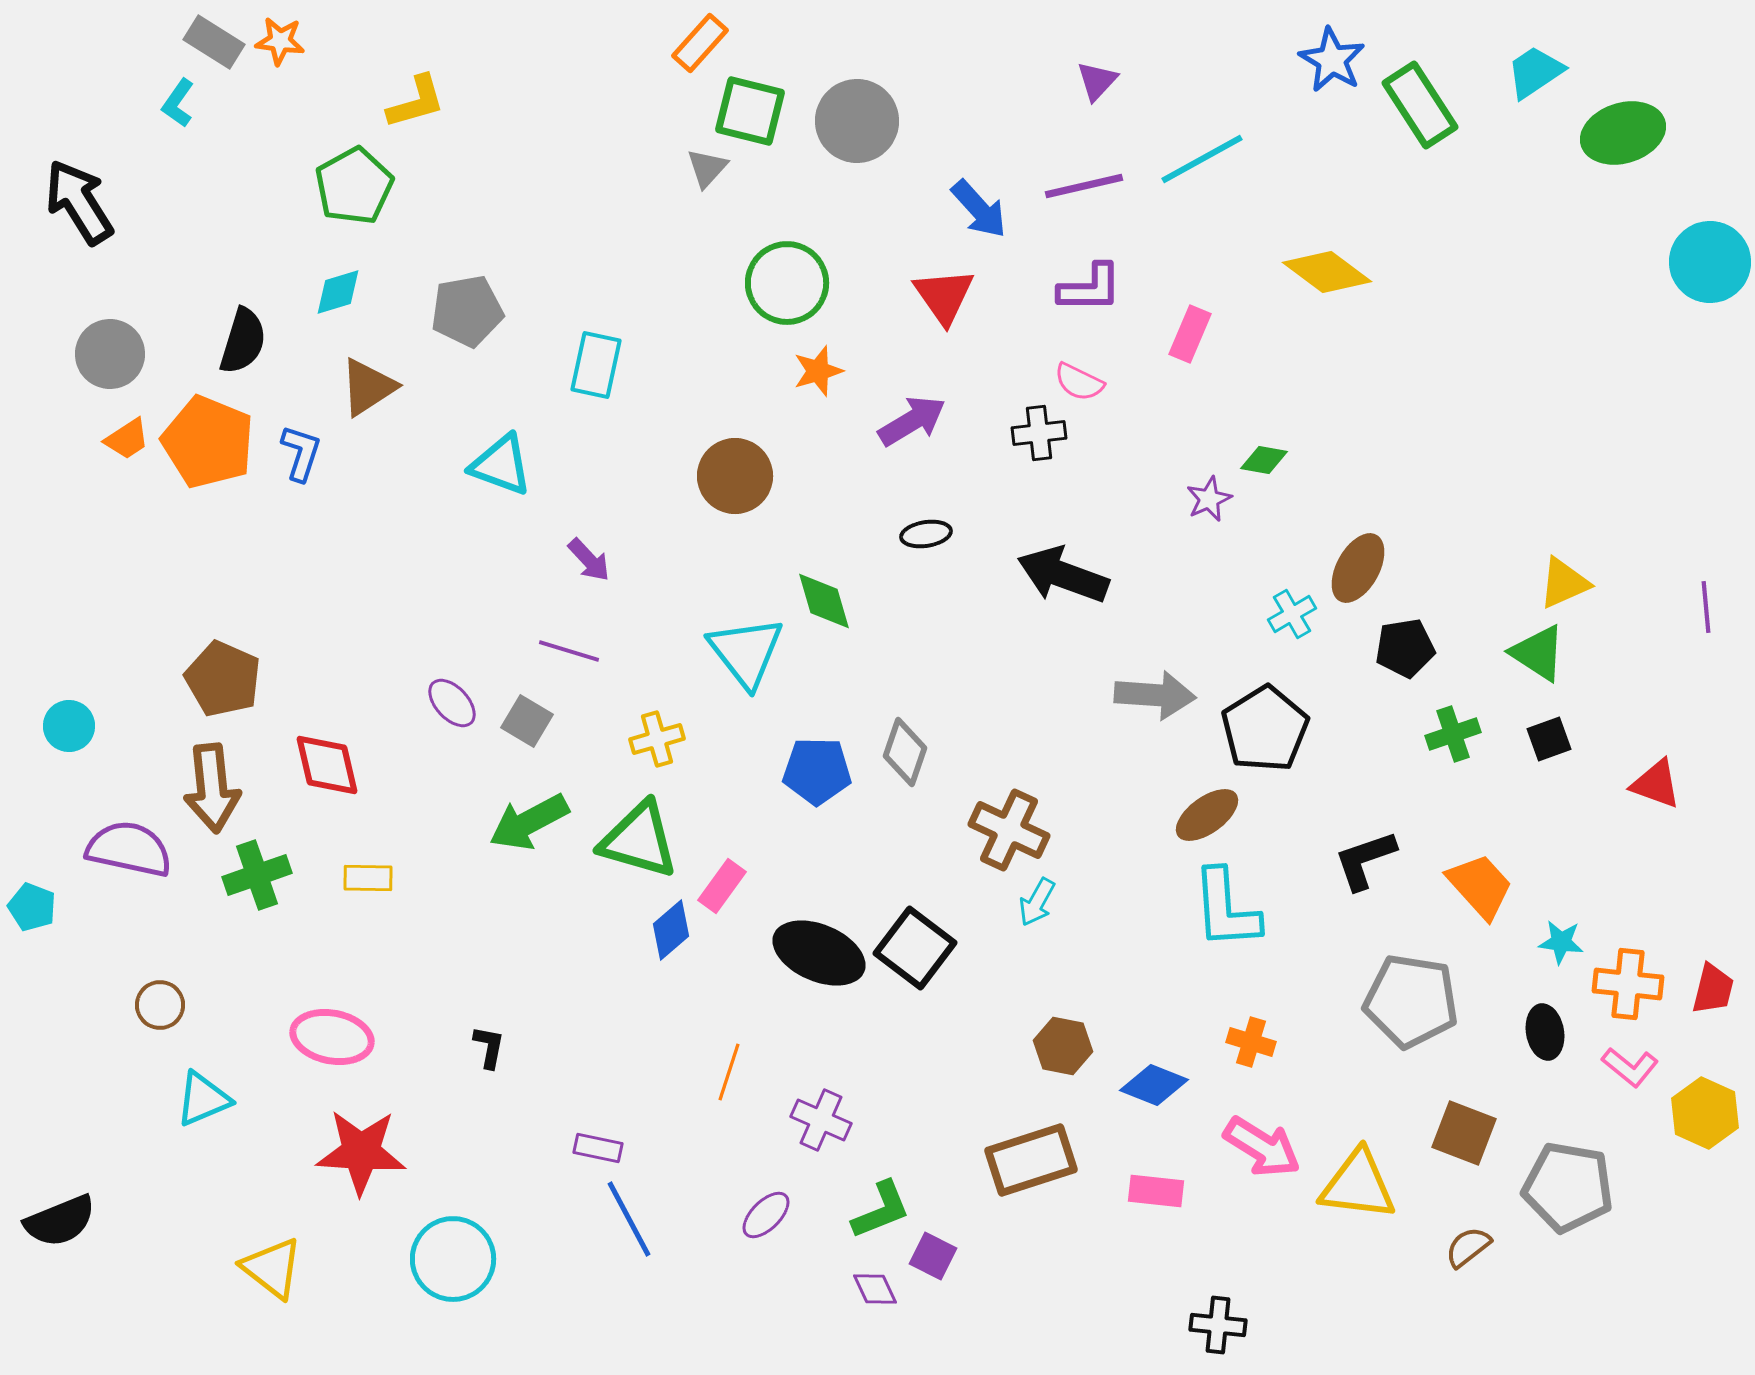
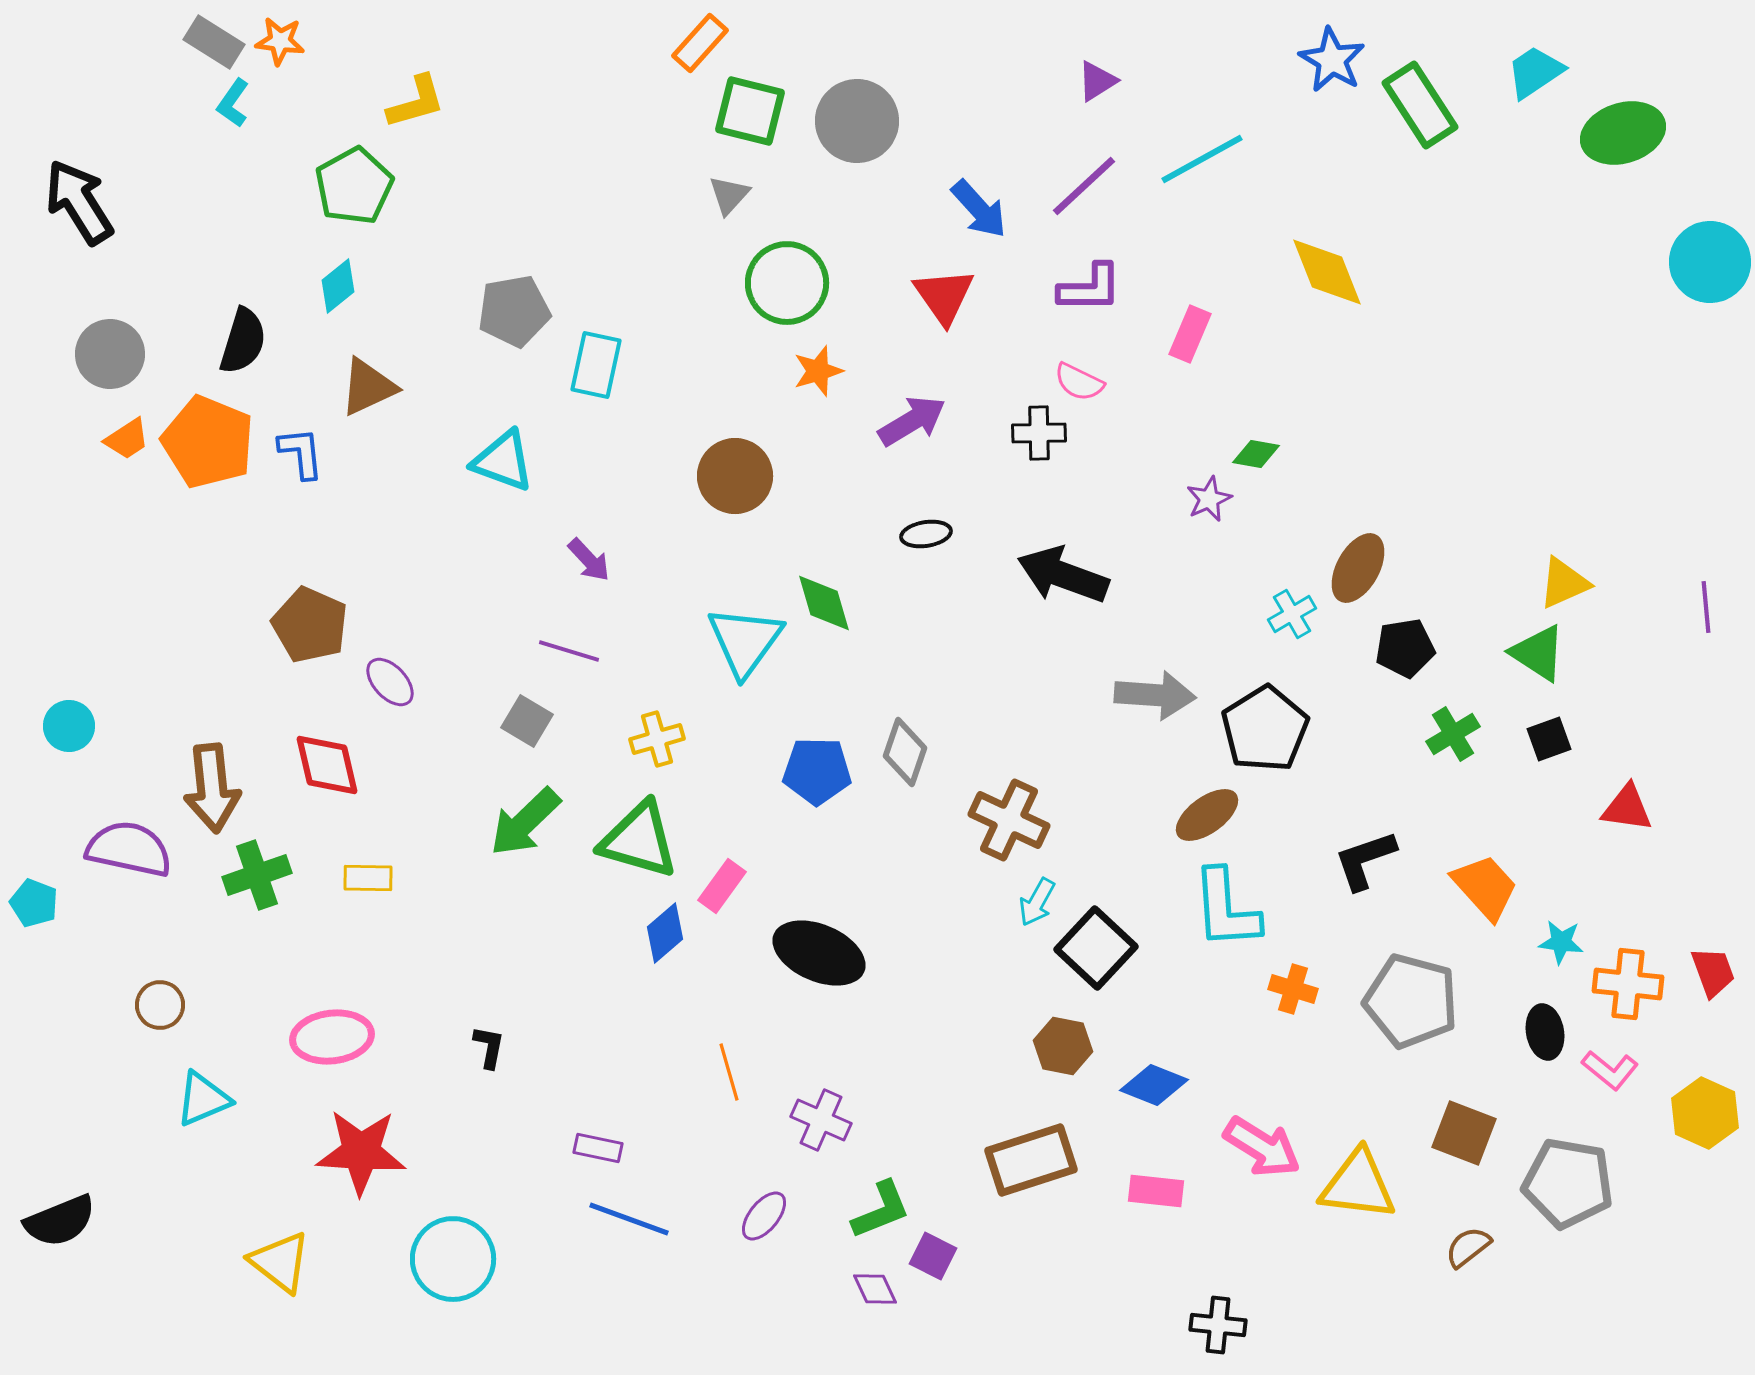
purple triangle at (1097, 81): rotated 15 degrees clockwise
cyan L-shape at (178, 103): moved 55 px right
gray triangle at (707, 168): moved 22 px right, 27 px down
purple line at (1084, 186): rotated 30 degrees counterclockwise
yellow diamond at (1327, 272): rotated 32 degrees clockwise
cyan diamond at (338, 292): moved 6 px up; rotated 22 degrees counterclockwise
gray pentagon at (467, 311): moved 47 px right
brown triangle at (368, 387): rotated 8 degrees clockwise
black cross at (1039, 433): rotated 6 degrees clockwise
blue L-shape at (301, 453): rotated 24 degrees counterclockwise
green diamond at (1264, 460): moved 8 px left, 6 px up
cyan triangle at (501, 465): moved 2 px right, 4 px up
green diamond at (824, 601): moved 2 px down
cyan triangle at (746, 652): moved 1 px left, 11 px up; rotated 14 degrees clockwise
brown pentagon at (223, 679): moved 87 px right, 54 px up
purple ellipse at (452, 703): moved 62 px left, 21 px up
green cross at (1453, 734): rotated 12 degrees counterclockwise
red triangle at (1656, 784): moved 29 px left, 24 px down; rotated 12 degrees counterclockwise
green arrow at (529, 822): moved 4 px left; rotated 16 degrees counterclockwise
brown cross at (1009, 830): moved 10 px up
orange trapezoid at (1480, 886): moved 5 px right, 1 px down
cyan pentagon at (32, 907): moved 2 px right, 4 px up
blue diamond at (671, 930): moved 6 px left, 3 px down
black square at (915, 948): moved 181 px right; rotated 6 degrees clockwise
red trapezoid at (1713, 989): moved 17 px up; rotated 34 degrees counterclockwise
gray pentagon at (1411, 1001): rotated 6 degrees clockwise
pink ellipse at (332, 1037): rotated 18 degrees counterclockwise
orange cross at (1251, 1042): moved 42 px right, 53 px up
pink L-shape at (1630, 1067): moved 20 px left, 3 px down
orange line at (729, 1072): rotated 34 degrees counterclockwise
gray pentagon at (1568, 1187): moved 4 px up
purple ellipse at (766, 1215): moved 2 px left, 1 px down; rotated 6 degrees counterclockwise
blue line at (629, 1219): rotated 42 degrees counterclockwise
yellow triangle at (272, 1268): moved 8 px right, 6 px up
